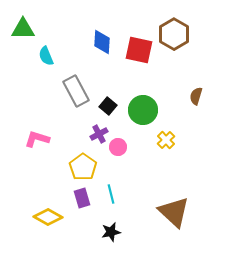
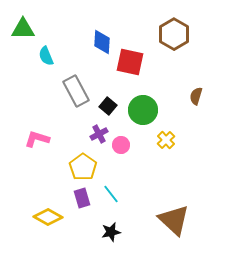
red square: moved 9 px left, 12 px down
pink circle: moved 3 px right, 2 px up
cyan line: rotated 24 degrees counterclockwise
brown triangle: moved 8 px down
